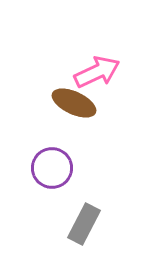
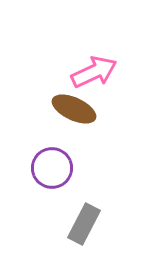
pink arrow: moved 3 px left
brown ellipse: moved 6 px down
